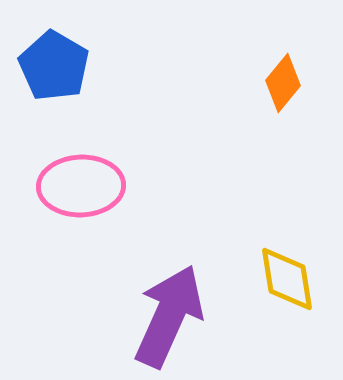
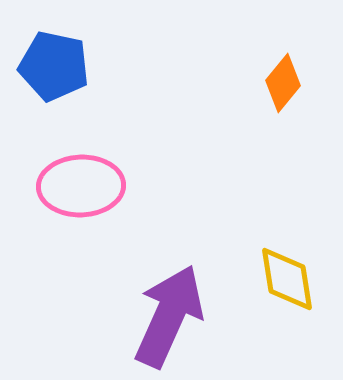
blue pentagon: rotated 18 degrees counterclockwise
